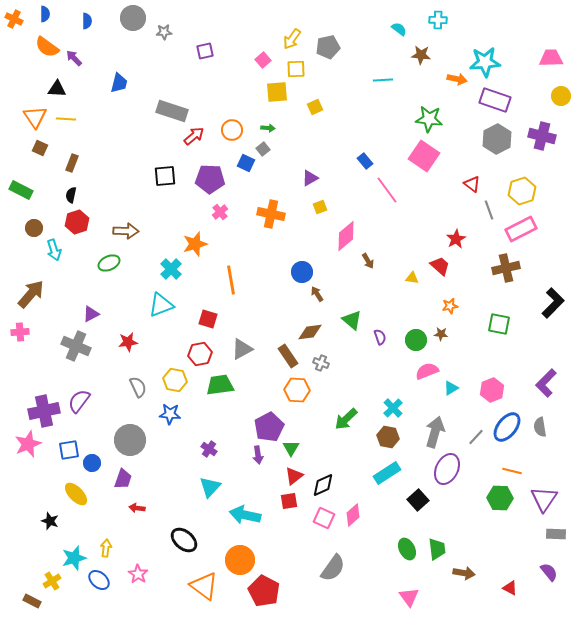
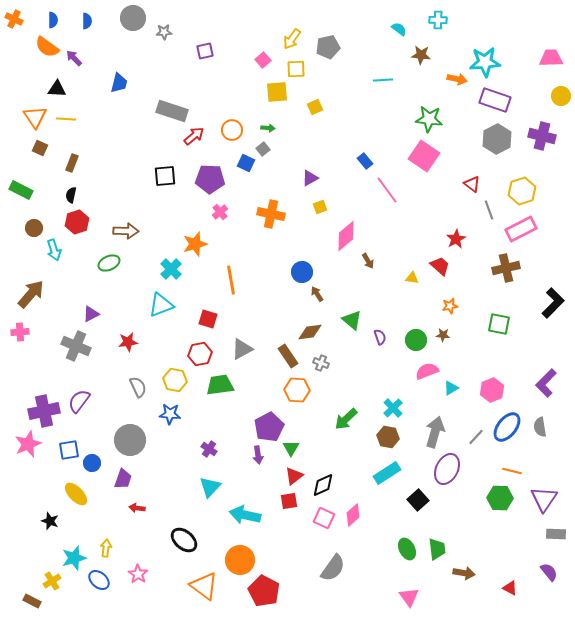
blue semicircle at (45, 14): moved 8 px right, 6 px down
brown star at (441, 334): moved 2 px right, 1 px down
